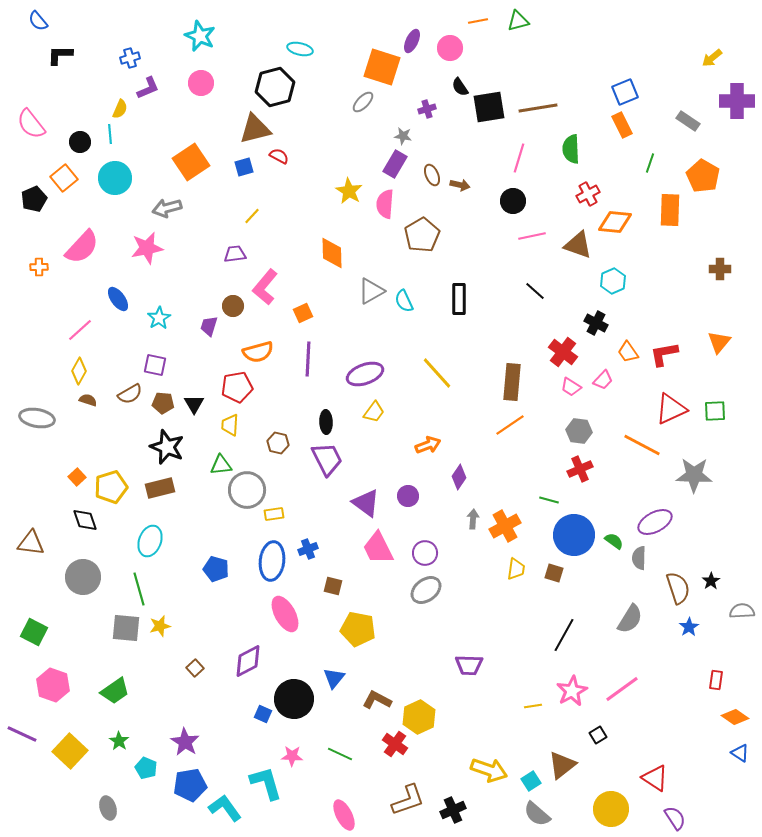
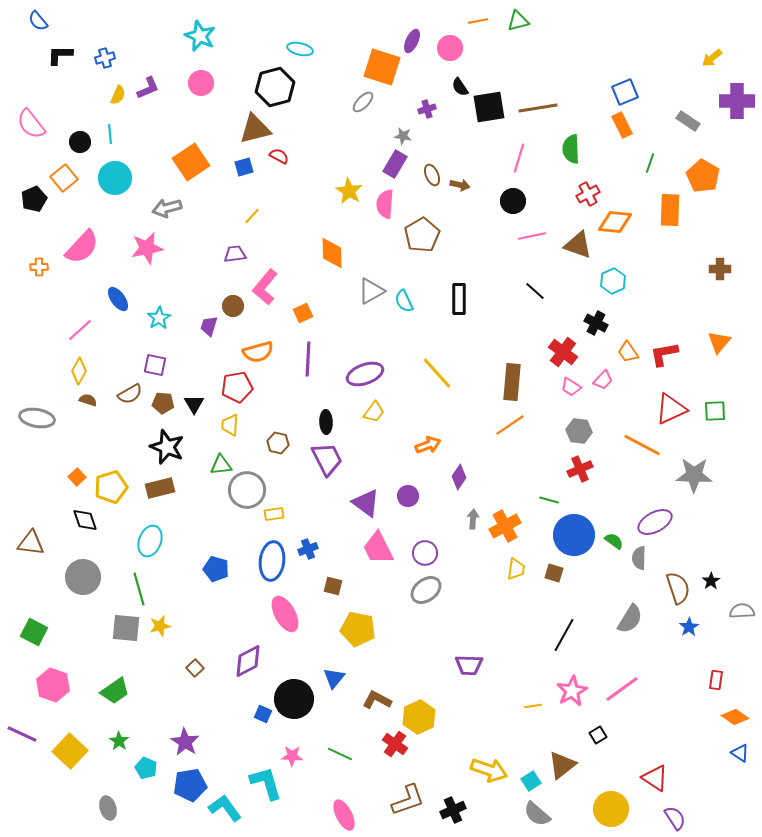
blue cross at (130, 58): moved 25 px left
yellow semicircle at (120, 109): moved 2 px left, 14 px up
